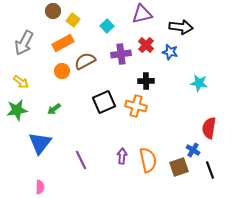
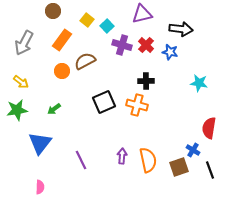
yellow square: moved 14 px right
black arrow: moved 2 px down
orange rectangle: moved 1 px left, 3 px up; rotated 25 degrees counterclockwise
purple cross: moved 1 px right, 9 px up; rotated 24 degrees clockwise
orange cross: moved 1 px right, 1 px up
